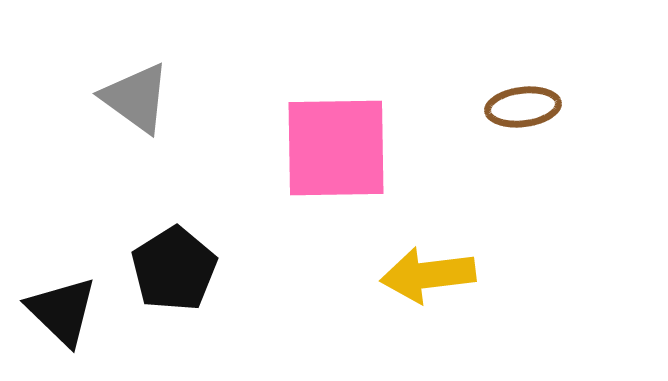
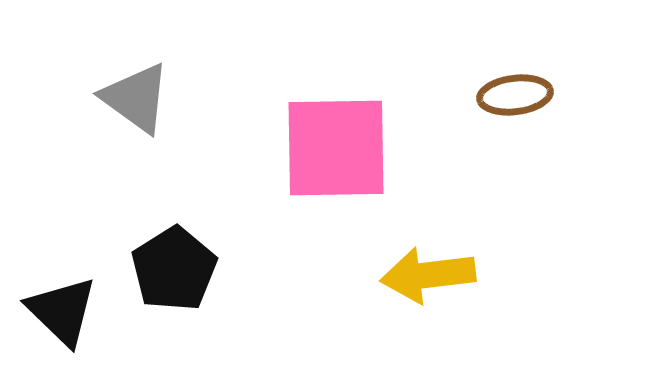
brown ellipse: moved 8 px left, 12 px up
